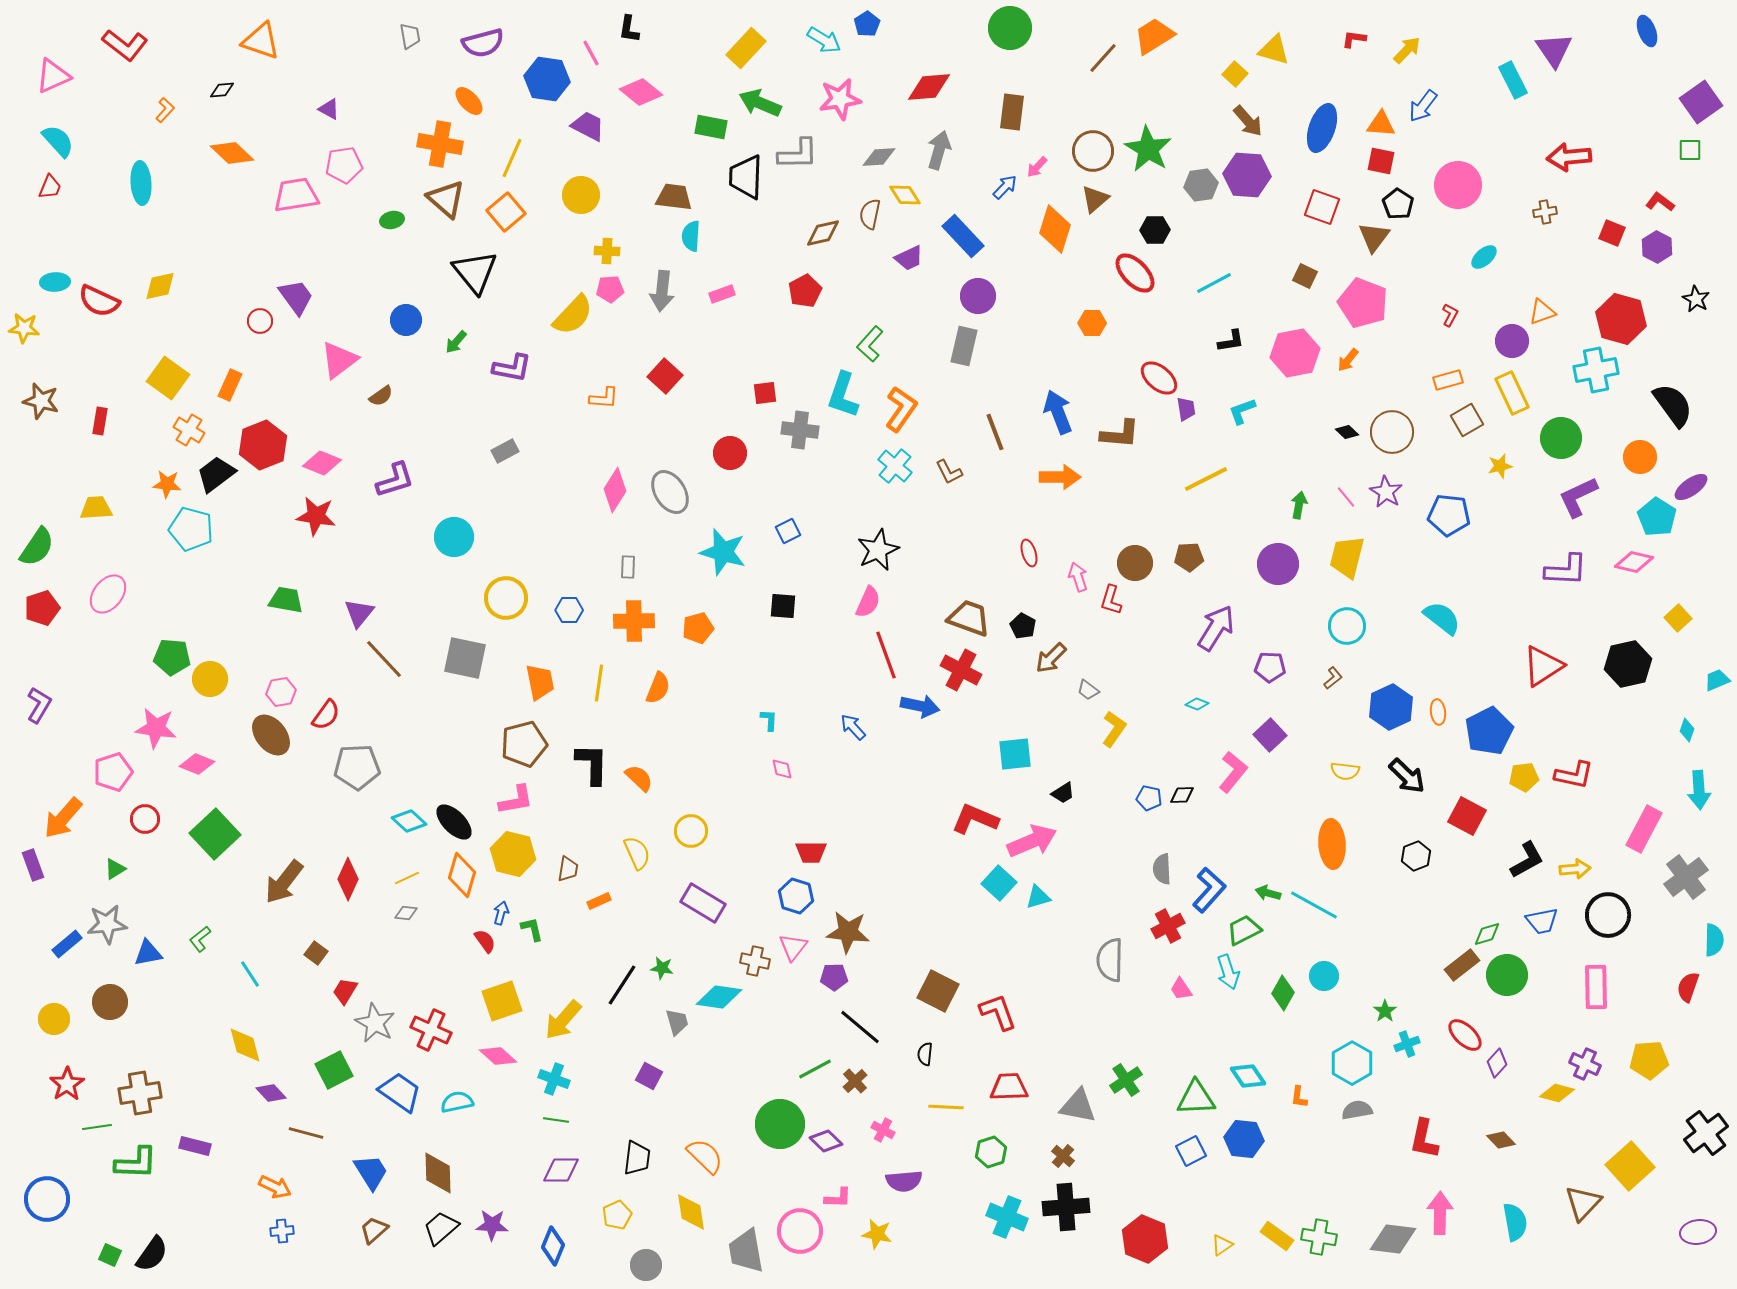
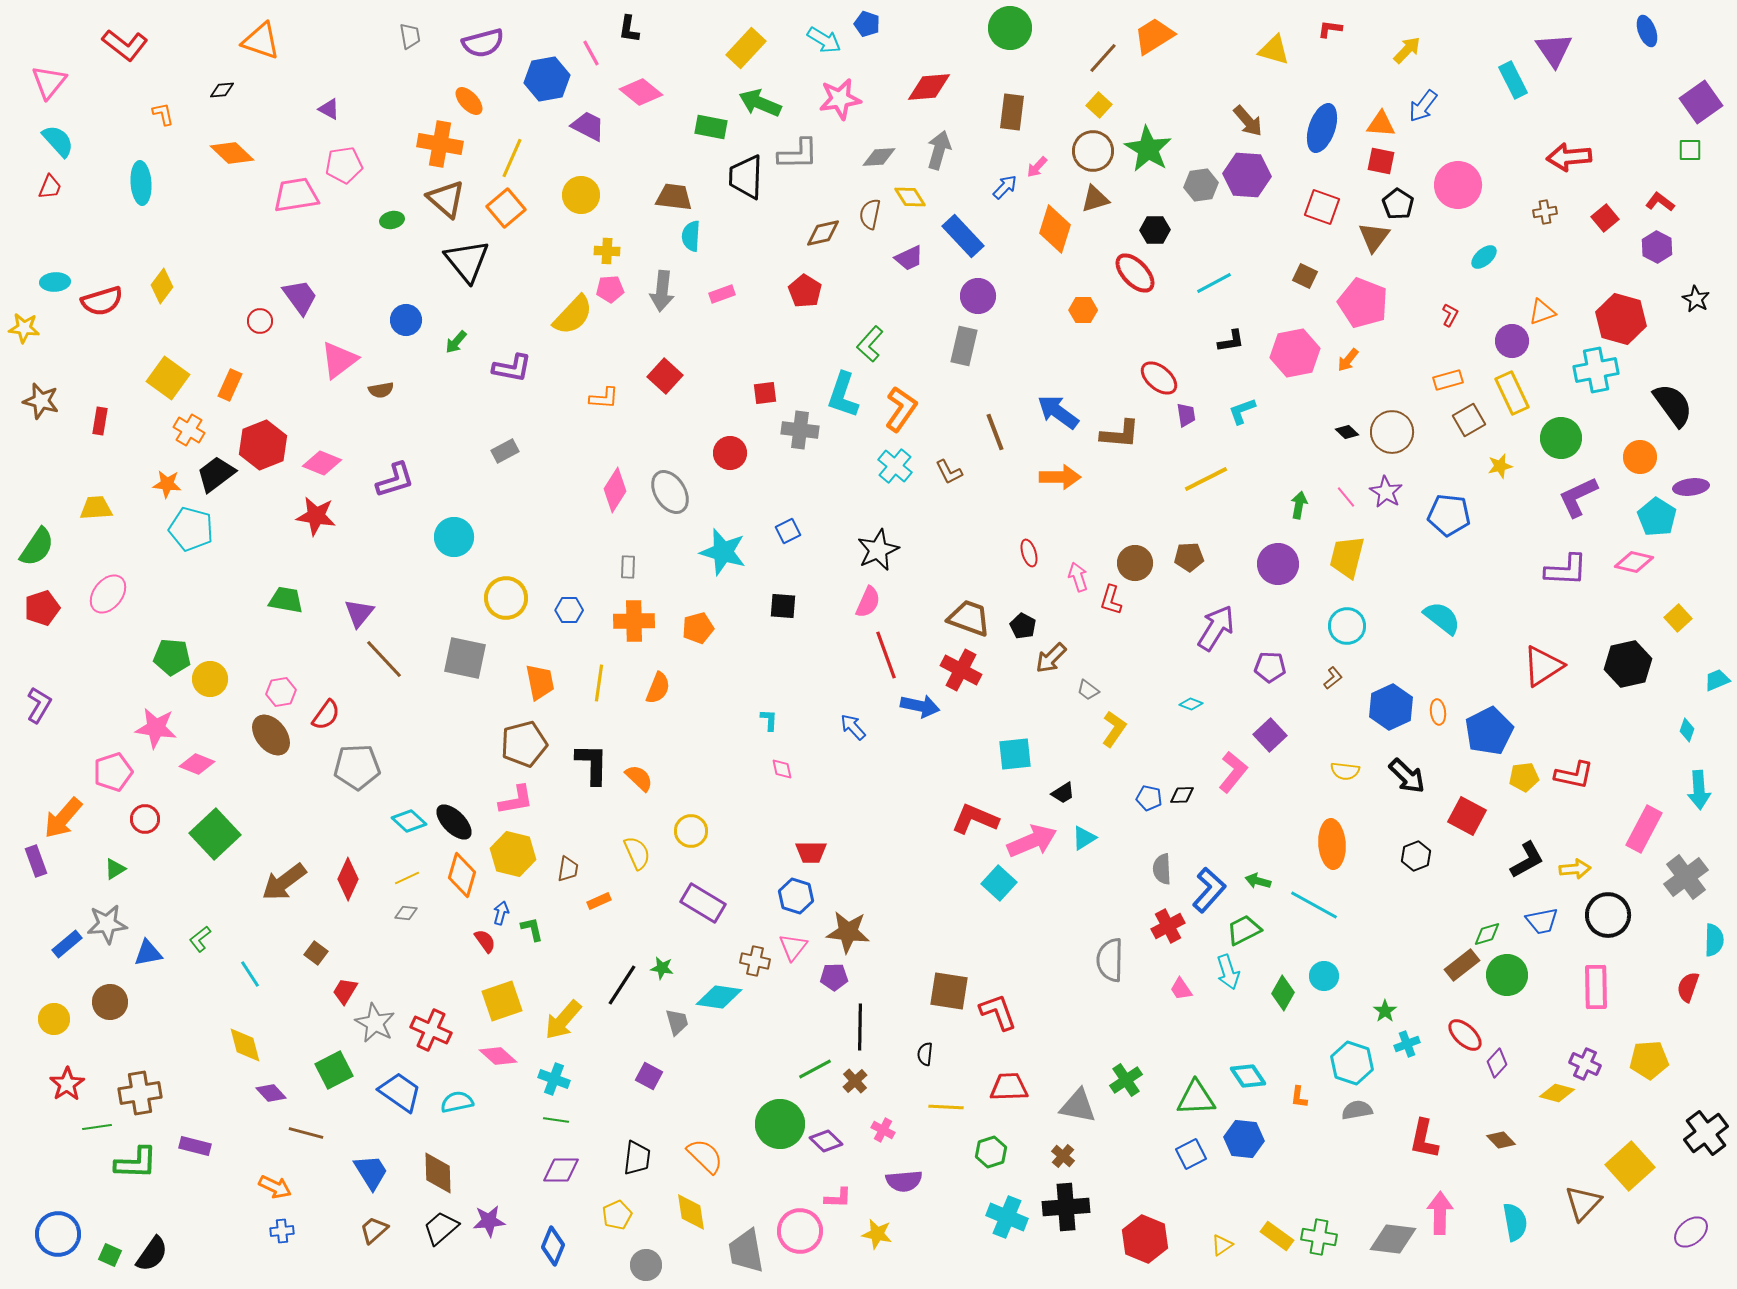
blue pentagon at (867, 24): rotated 20 degrees counterclockwise
red L-shape at (1354, 39): moved 24 px left, 10 px up
yellow square at (1235, 74): moved 136 px left, 31 px down
pink triangle at (53, 76): moved 4 px left, 6 px down; rotated 27 degrees counterclockwise
blue hexagon at (547, 79): rotated 18 degrees counterclockwise
orange L-shape at (165, 110): moved 2 px left, 4 px down; rotated 55 degrees counterclockwise
yellow diamond at (905, 195): moved 5 px right, 2 px down
brown triangle at (1095, 199): rotated 24 degrees clockwise
orange square at (506, 212): moved 4 px up
red square at (1612, 233): moved 7 px left, 15 px up; rotated 28 degrees clockwise
black triangle at (475, 272): moved 8 px left, 11 px up
yellow diamond at (160, 286): moved 2 px right; rotated 40 degrees counterclockwise
red pentagon at (805, 291): rotated 12 degrees counterclockwise
purple trapezoid at (296, 297): moved 4 px right
red semicircle at (99, 301): moved 3 px right; rotated 42 degrees counterclockwise
orange hexagon at (1092, 323): moved 9 px left, 13 px up
brown semicircle at (381, 396): moved 6 px up; rotated 25 degrees clockwise
purple trapezoid at (1186, 409): moved 6 px down
blue arrow at (1058, 412): rotated 33 degrees counterclockwise
brown square at (1467, 420): moved 2 px right
purple ellipse at (1691, 487): rotated 28 degrees clockwise
cyan diamond at (1197, 704): moved 6 px left
purple rectangle at (33, 865): moved 3 px right, 4 px up
brown arrow at (284, 882): rotated 15 degrees clockwise
green arrow at (1268, 893): moved 10 px left, 12 px up
cyan triangle at (1038, 897): moved 46 px right, 59 px up; rotated 16 degrees counterclockwise
brown square at (938, 991): moved 11 px right; rotated 18 degrees counterclockwise
black line at (860, 1027): rotated 51 degrees clockwise
cyan hexagon at (1352, 1063): rotated 12 degrees counterclockwise
blue square at (1191, 1151): moved 3 px down
blue circle at (47, 1199): moved 11 px right, 35 px down
purple star at (492, 1225): moved 3 px left, 4 px up; rotated 8 degrees counterclockwise
purple ellipse at (1698, 1232): moved 7 px left; rotated 32 degrees counterclockwise
